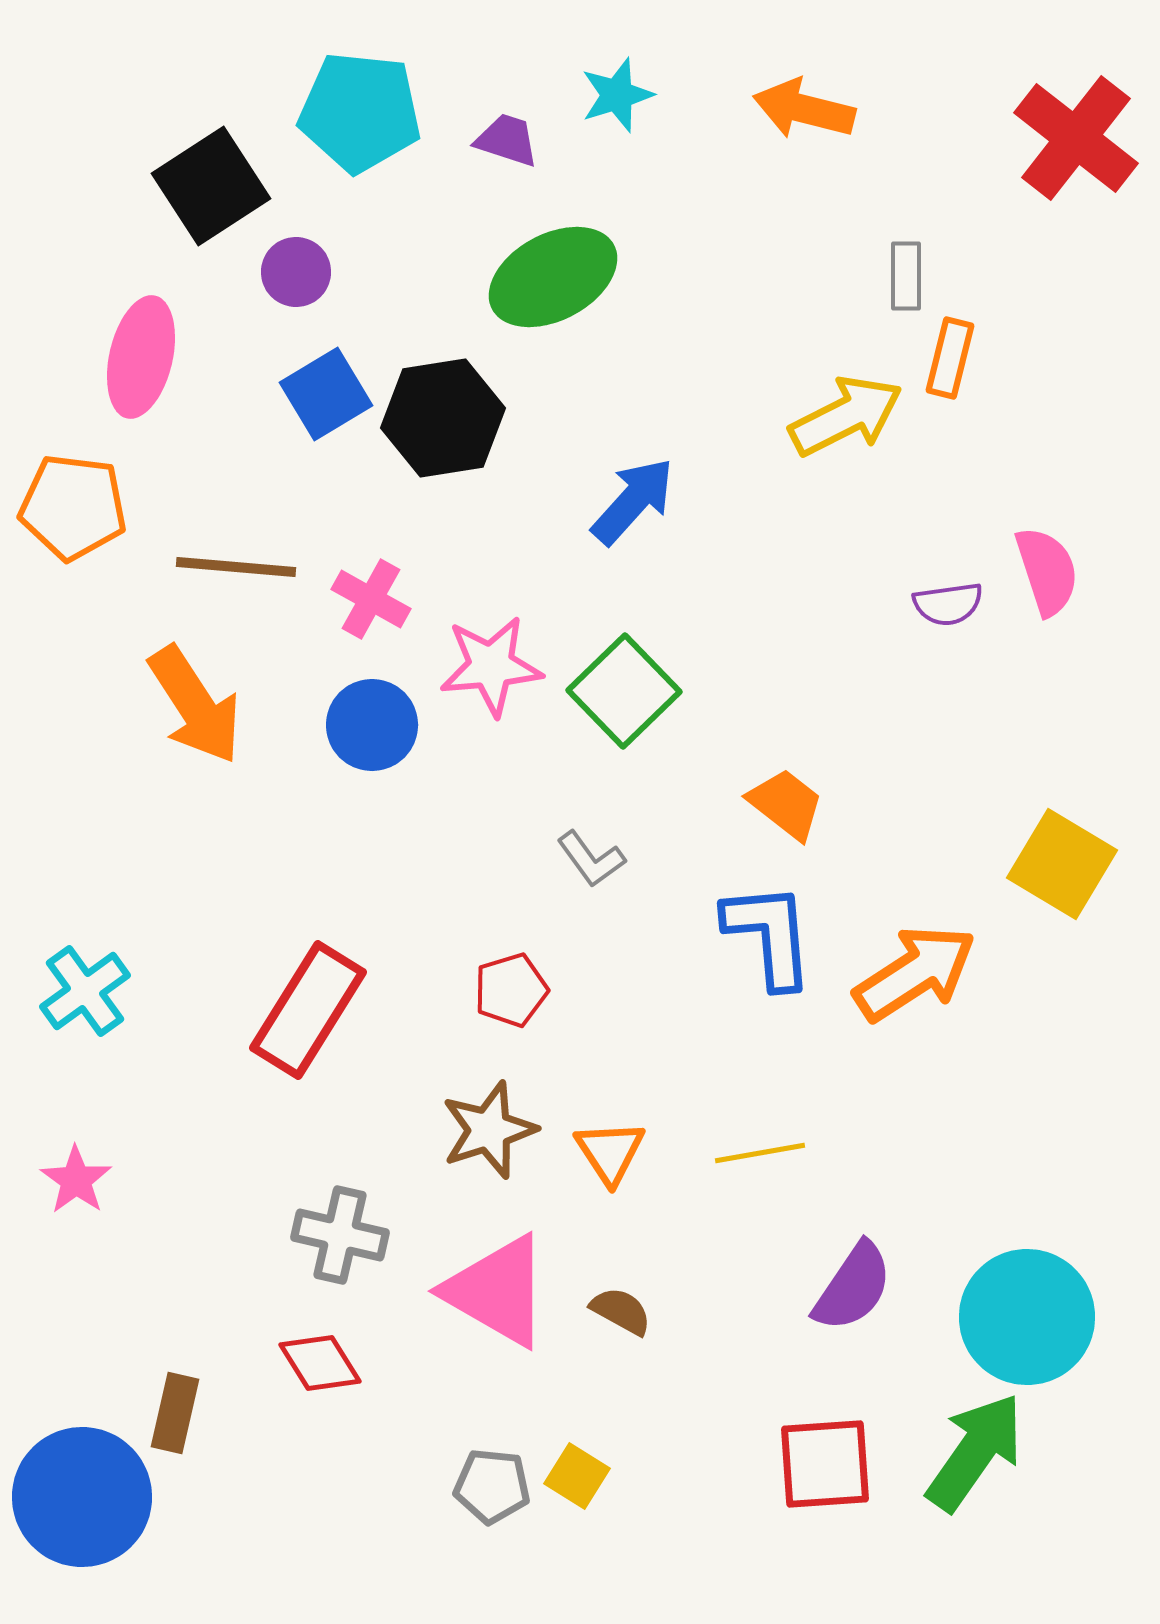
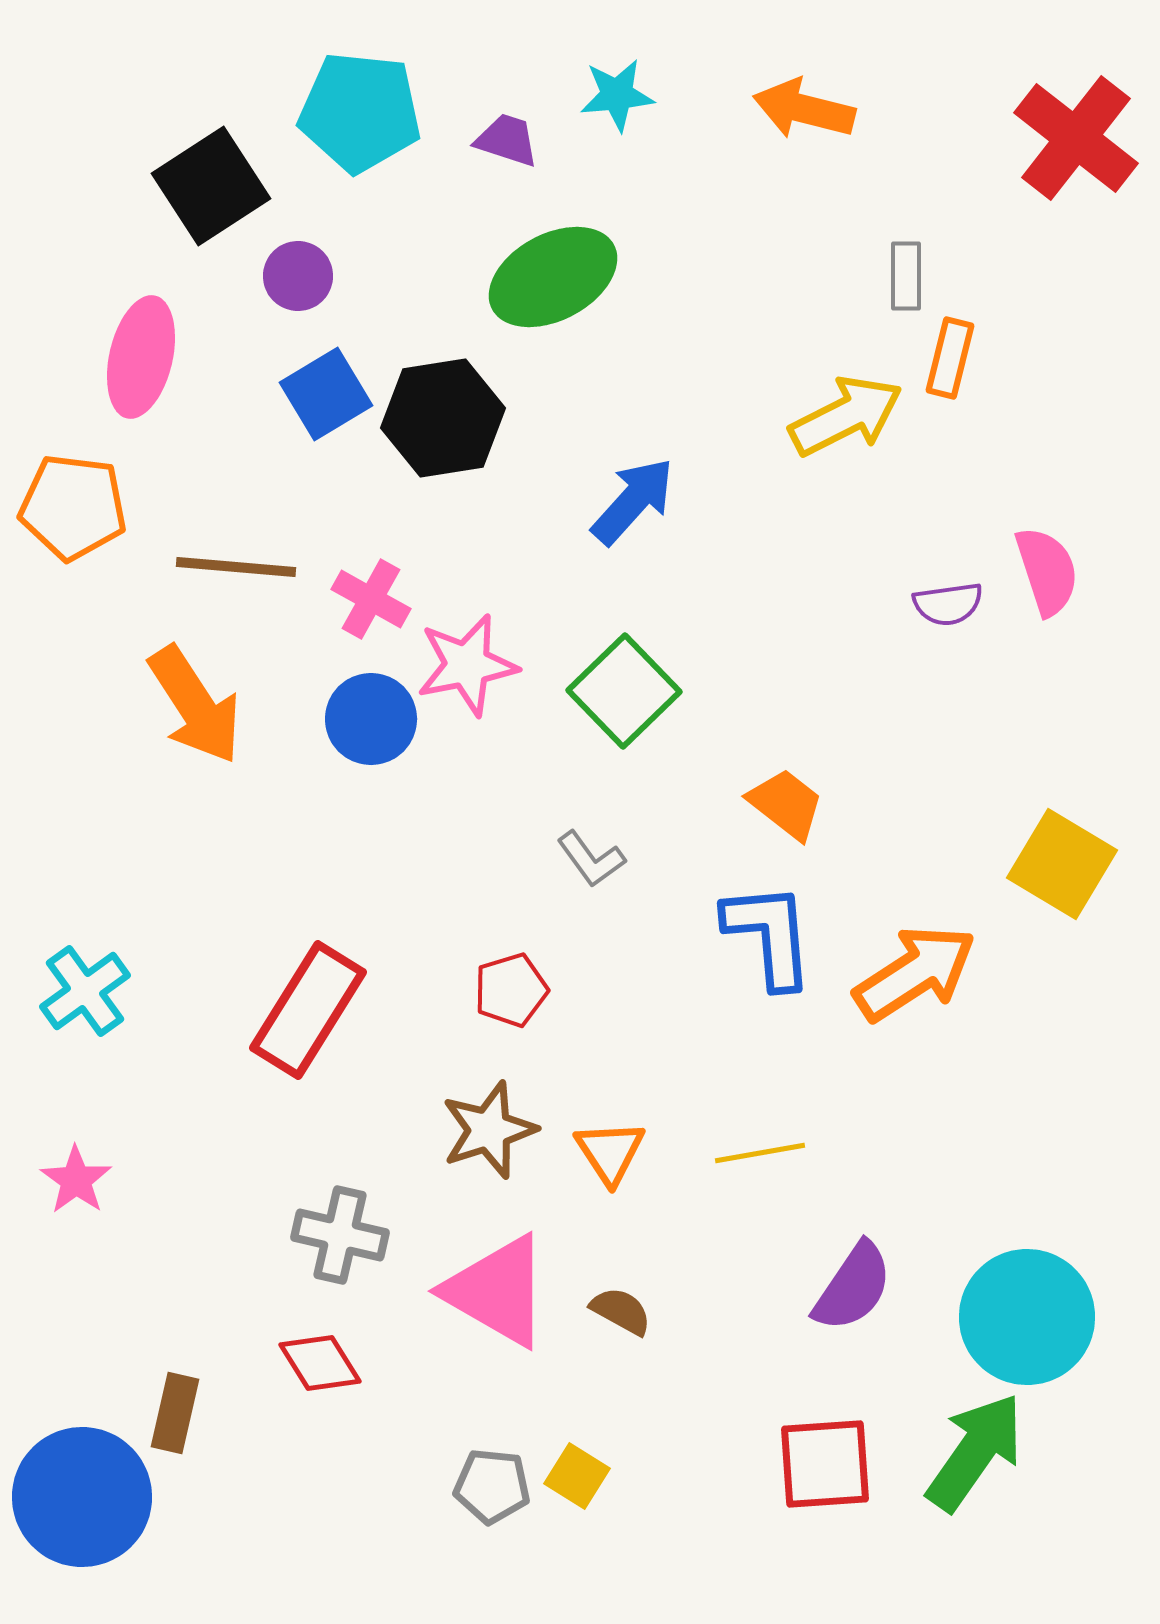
cyan star at (617, 95): rotated 12 degrees clockwise
purple circle at (296, 272): moved 2 px right, 4 px down
pink star at (491, 666): moved 24 px left, 1 px up; rotated 6 degrees counterclockwise
blue circle at (372, 725): moved 1 px left, 6 px up
